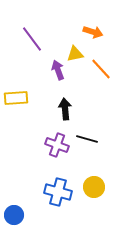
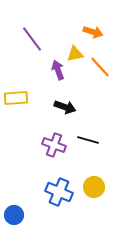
orange line: moved 1 px left, 2 px up
black arrow: moved 2 px up; rotated 115 degrees clockwise
black line: moved 1 px right, 1 px down
purple cross: moved 3 px left
blue cross: moved 1 px right; rotated 8 degrees clockwise
